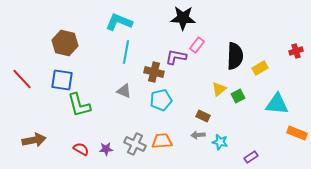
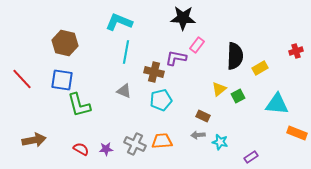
purple L-shape: moved 1 px down
